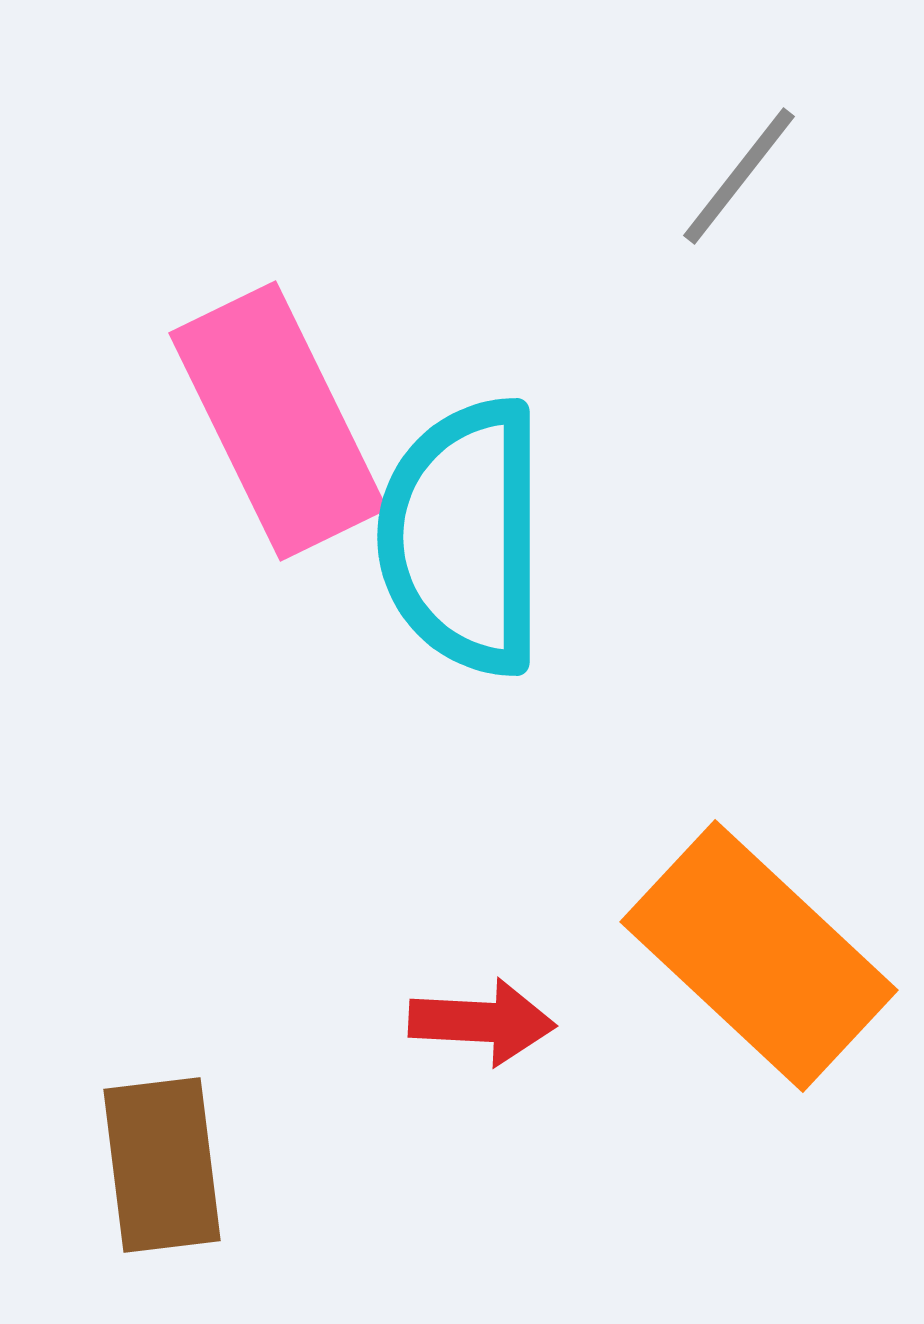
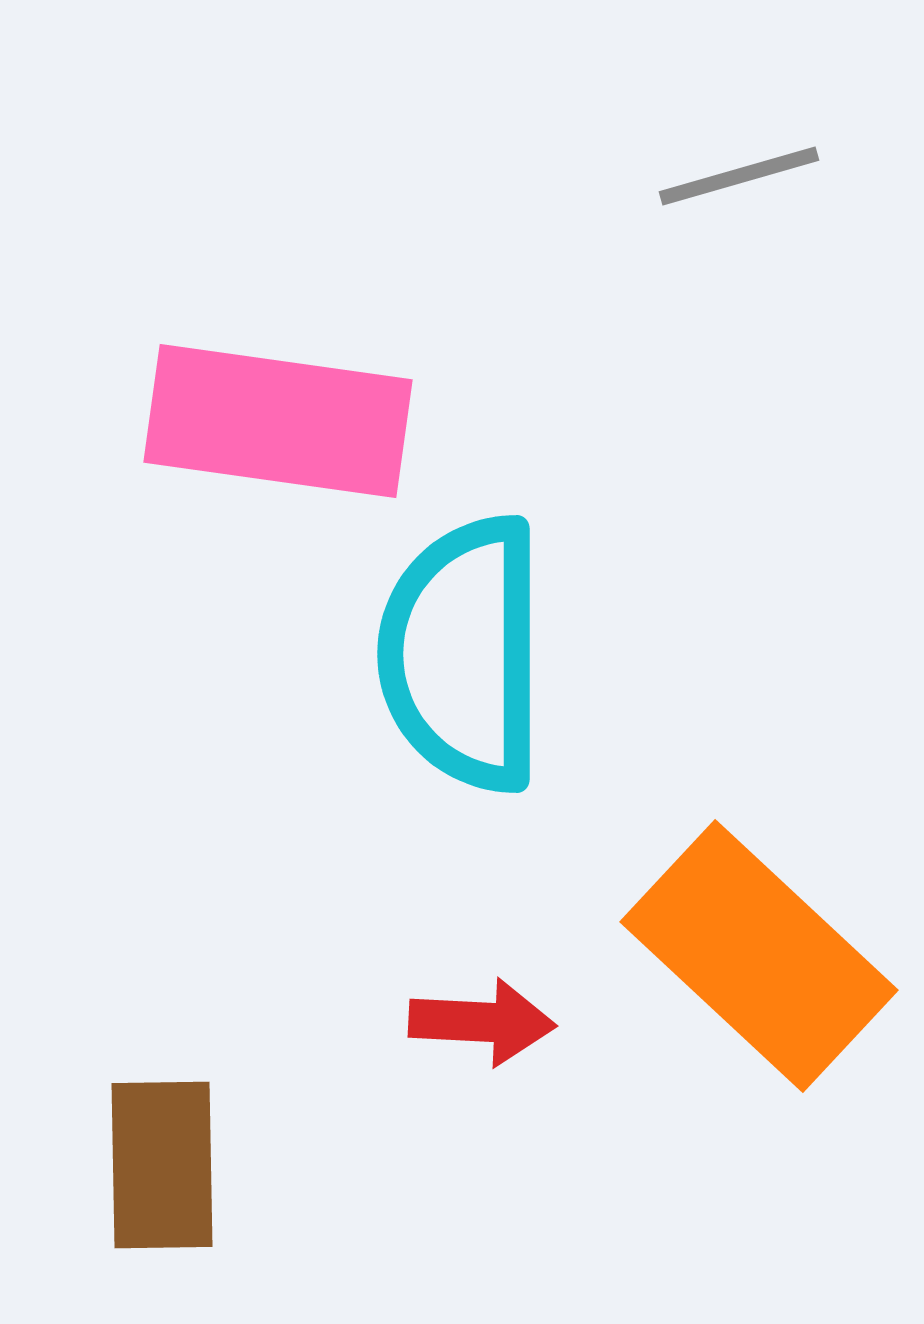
gray line: rotated 36 degrees clockwise
pink rectangle: rotated 56 degrees counterclockwise
cyan semicircle: moved 117 px down
brown rectangle: rotated 6 degrees clockwise
